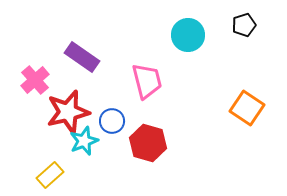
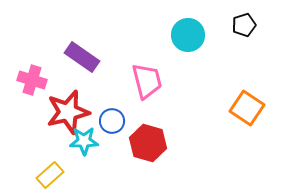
pink cross: moved 3 px left; rotated 32 degrees counterclockwise
cyan star: rotated 20 degrees clockwise
